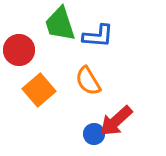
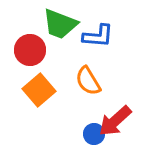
green trapezoid: rotated 51 degrees counterclockwise
red circle: moved 11 px right
red arrow: moved 1 px left
